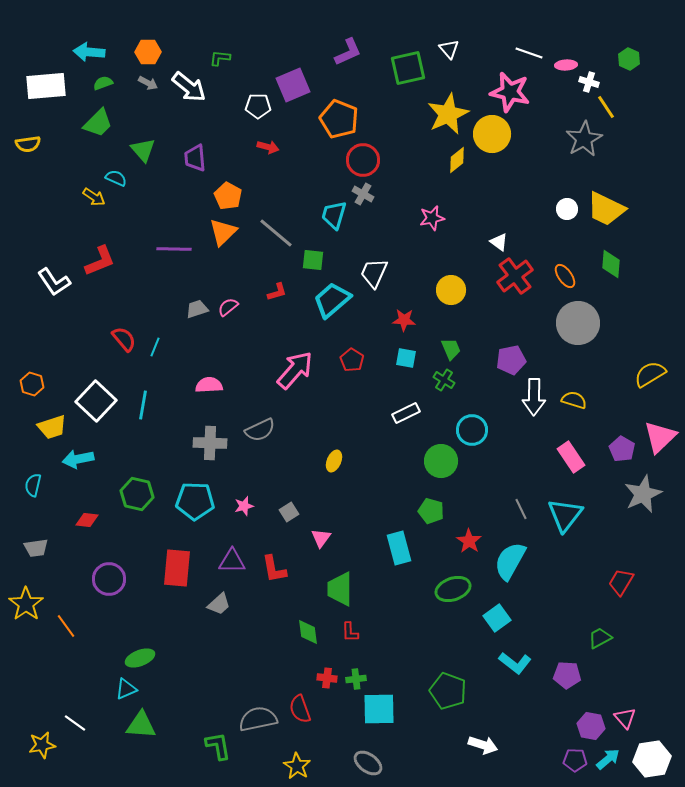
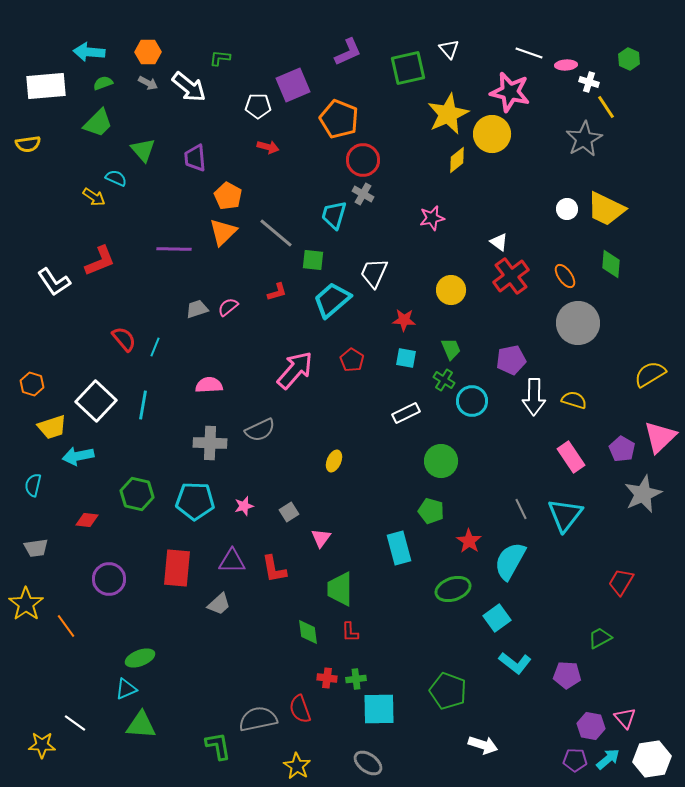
red cross at (515, 276): moved 4 px left
cyan circle at (472, 430): moved 29 px up
cyan arrow at (78, 459): moved 3 px up
yellow star at (42, 745): rotated 12 degrees clockwise
